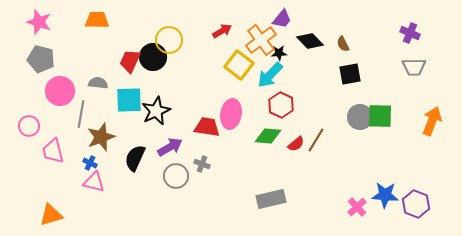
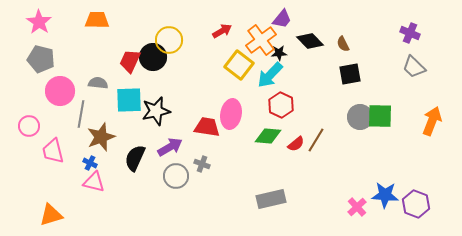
pink star at (39, 22): rotated 15 degrees clockwise
gray trapezoid at (414, 67): rotated 45 degrees clockwise
black star at (156, 111): rotated 12 degrees clockwise
